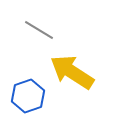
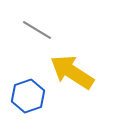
gray line: moved 2 px left
